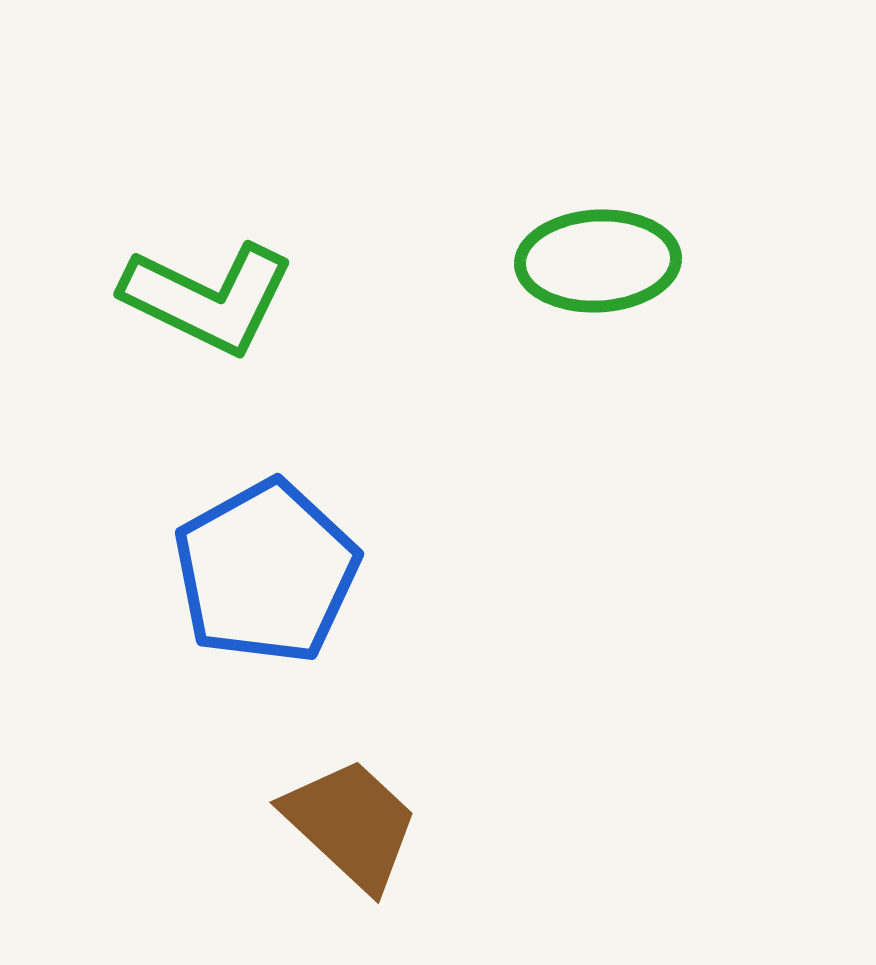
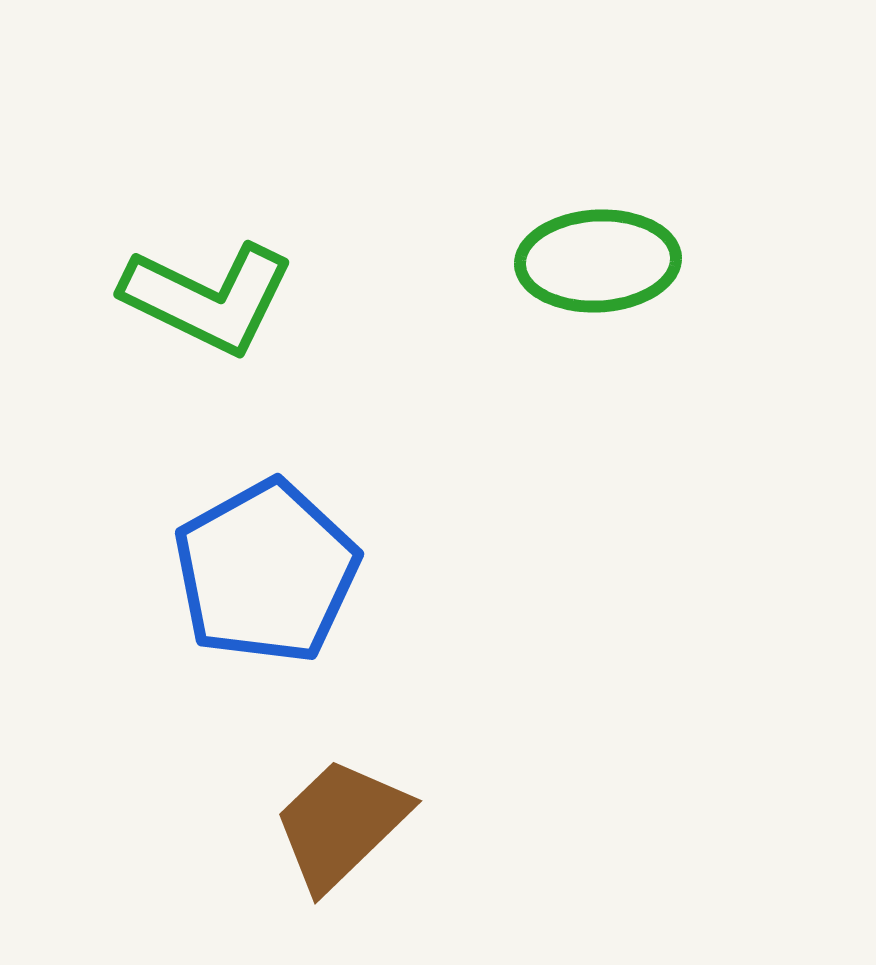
brown trapezoid: moved 10 px left; rotated 87 degrees counterclockwise
